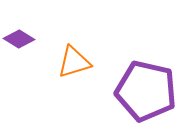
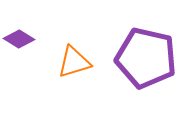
purple pentagon: moved 33 px up
